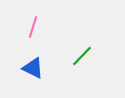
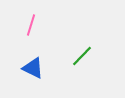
pink line: moved 2 px left, 2 px up
